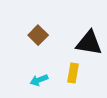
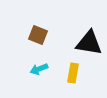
brown square: rotated 24 degrees counterclockwise
cyan arrow: moved 11 px up
